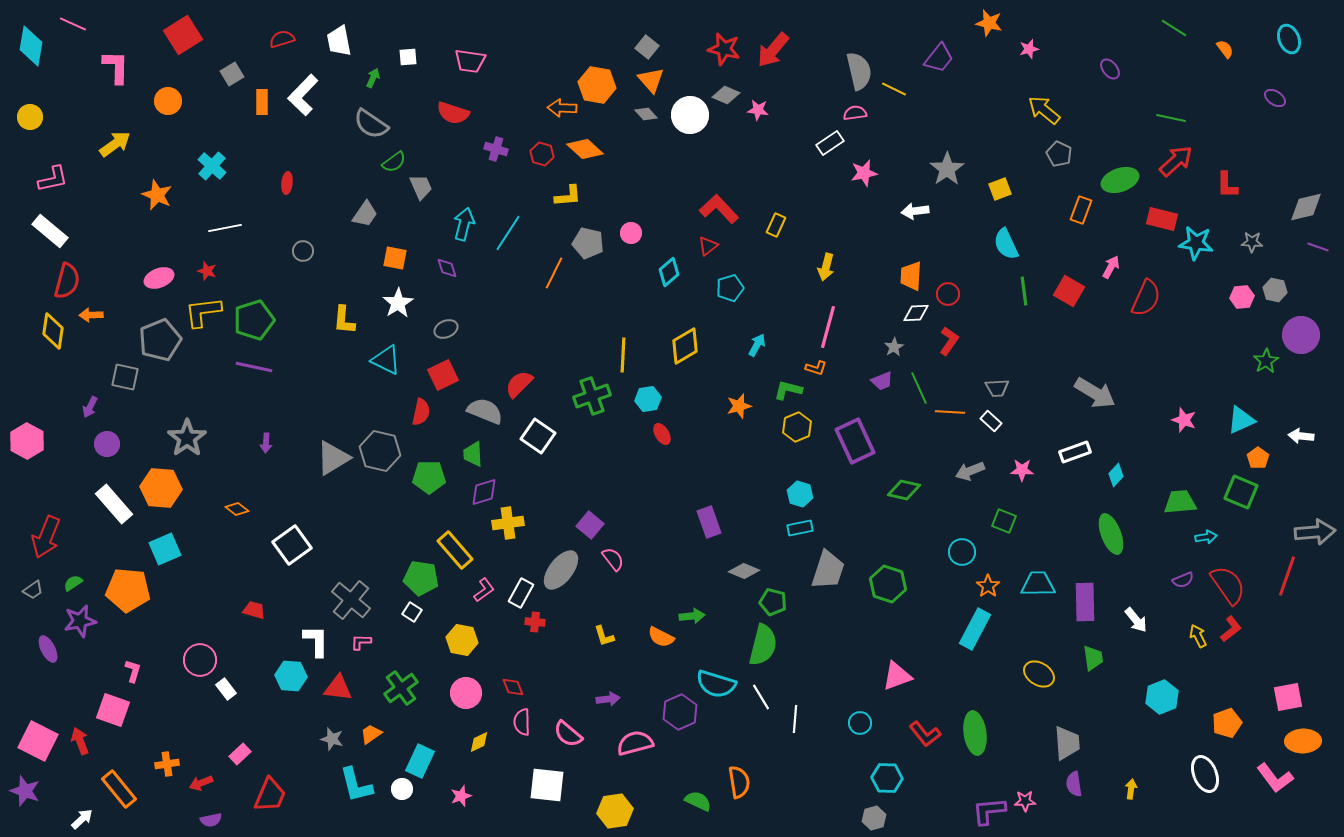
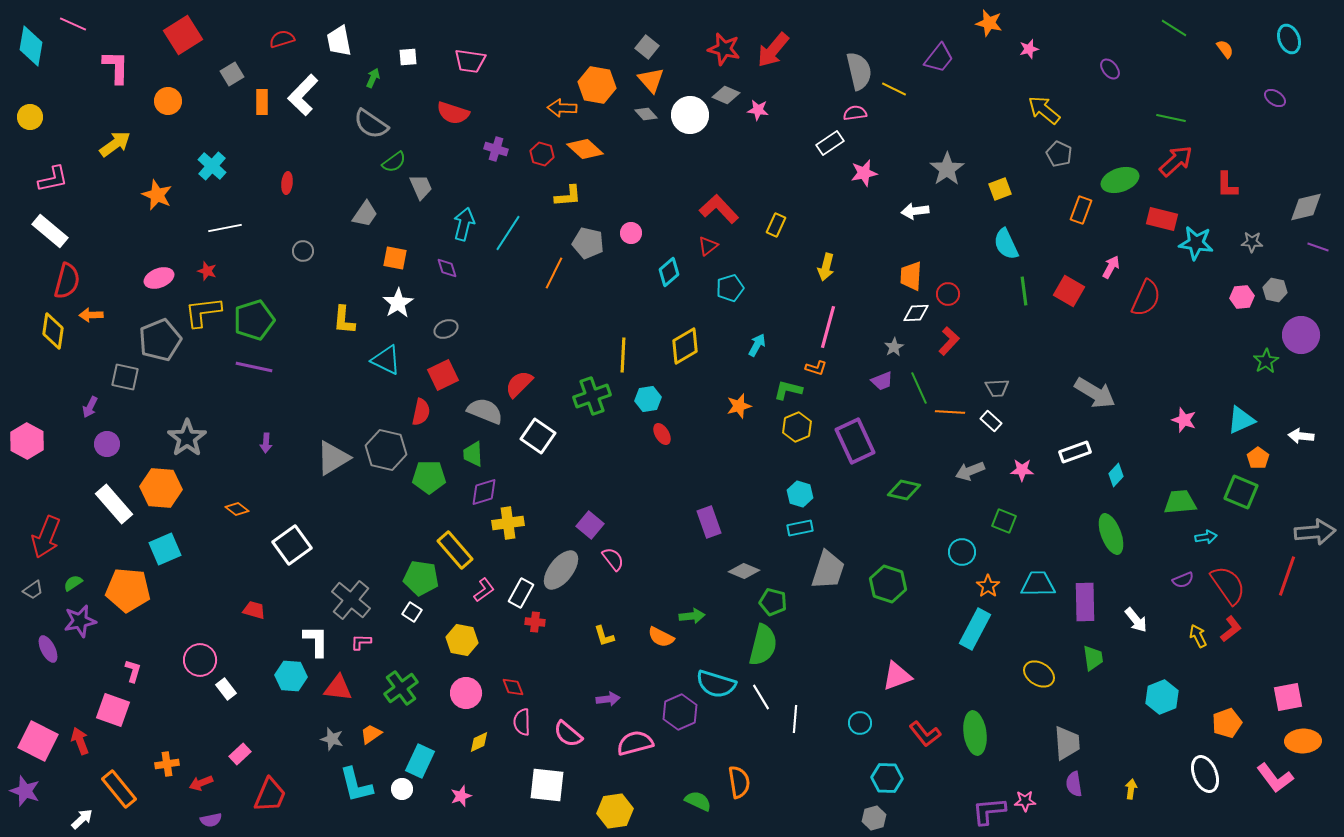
red L-shape at (949, 341): rotated 8 degrees clockwise
gray hexagon at (380, 451): moved 6 px right, 1 px up
